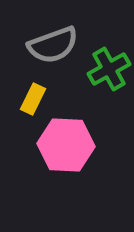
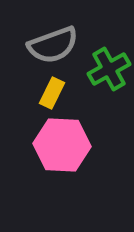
yellow rectangle: moved 19 px right, 6 px up
pink hexagon: moved 4 px left
